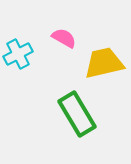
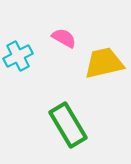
cyan cross: moved 2 px down
green rectangle: moved 9 px left, 11 px down
